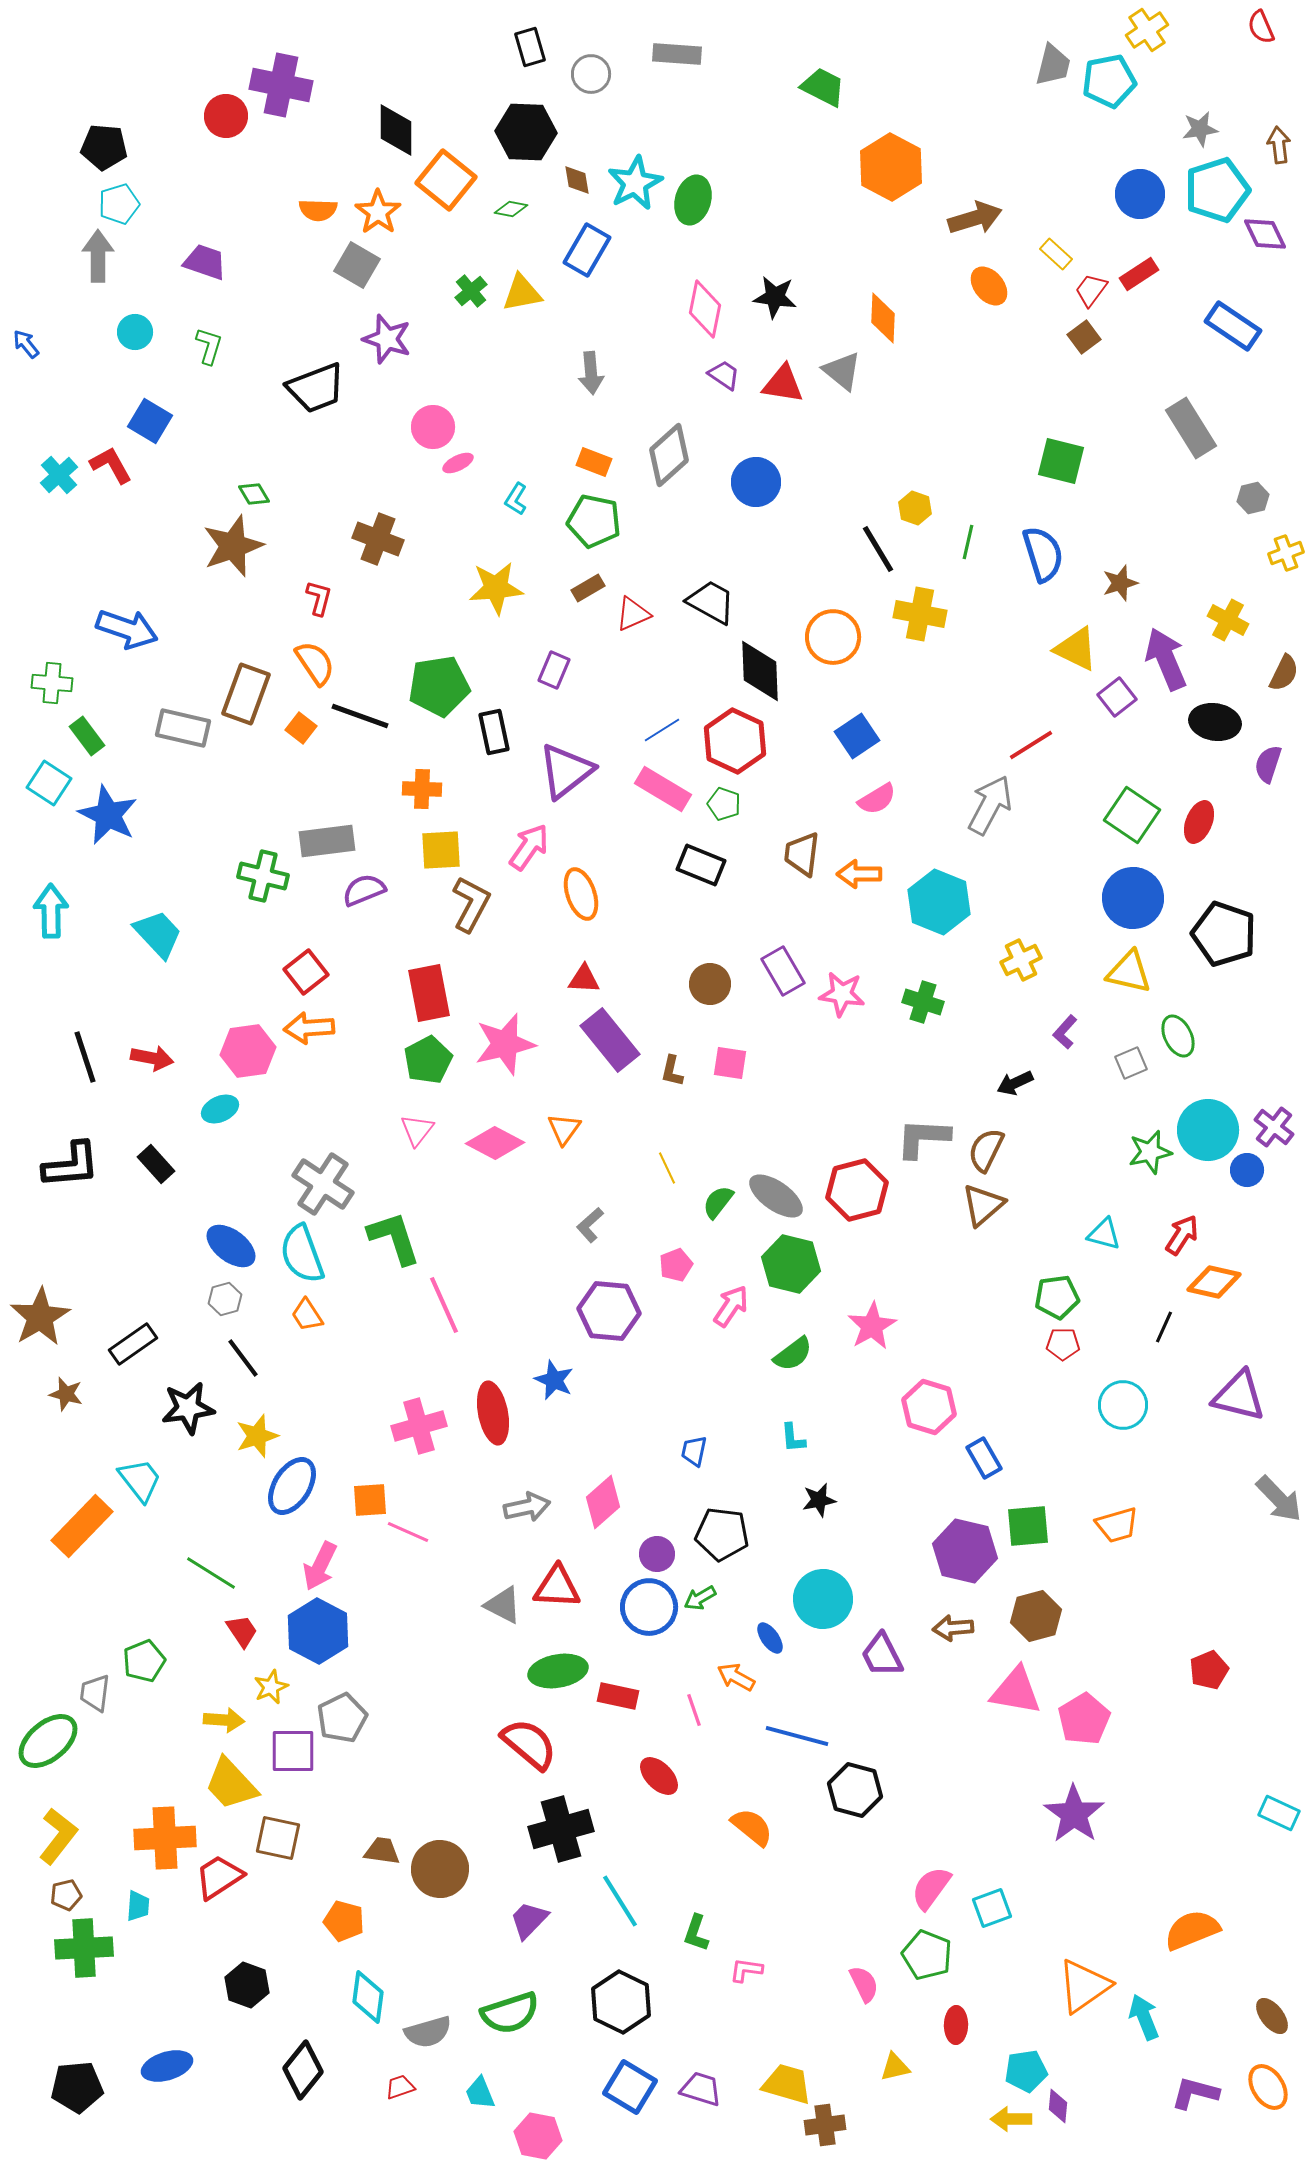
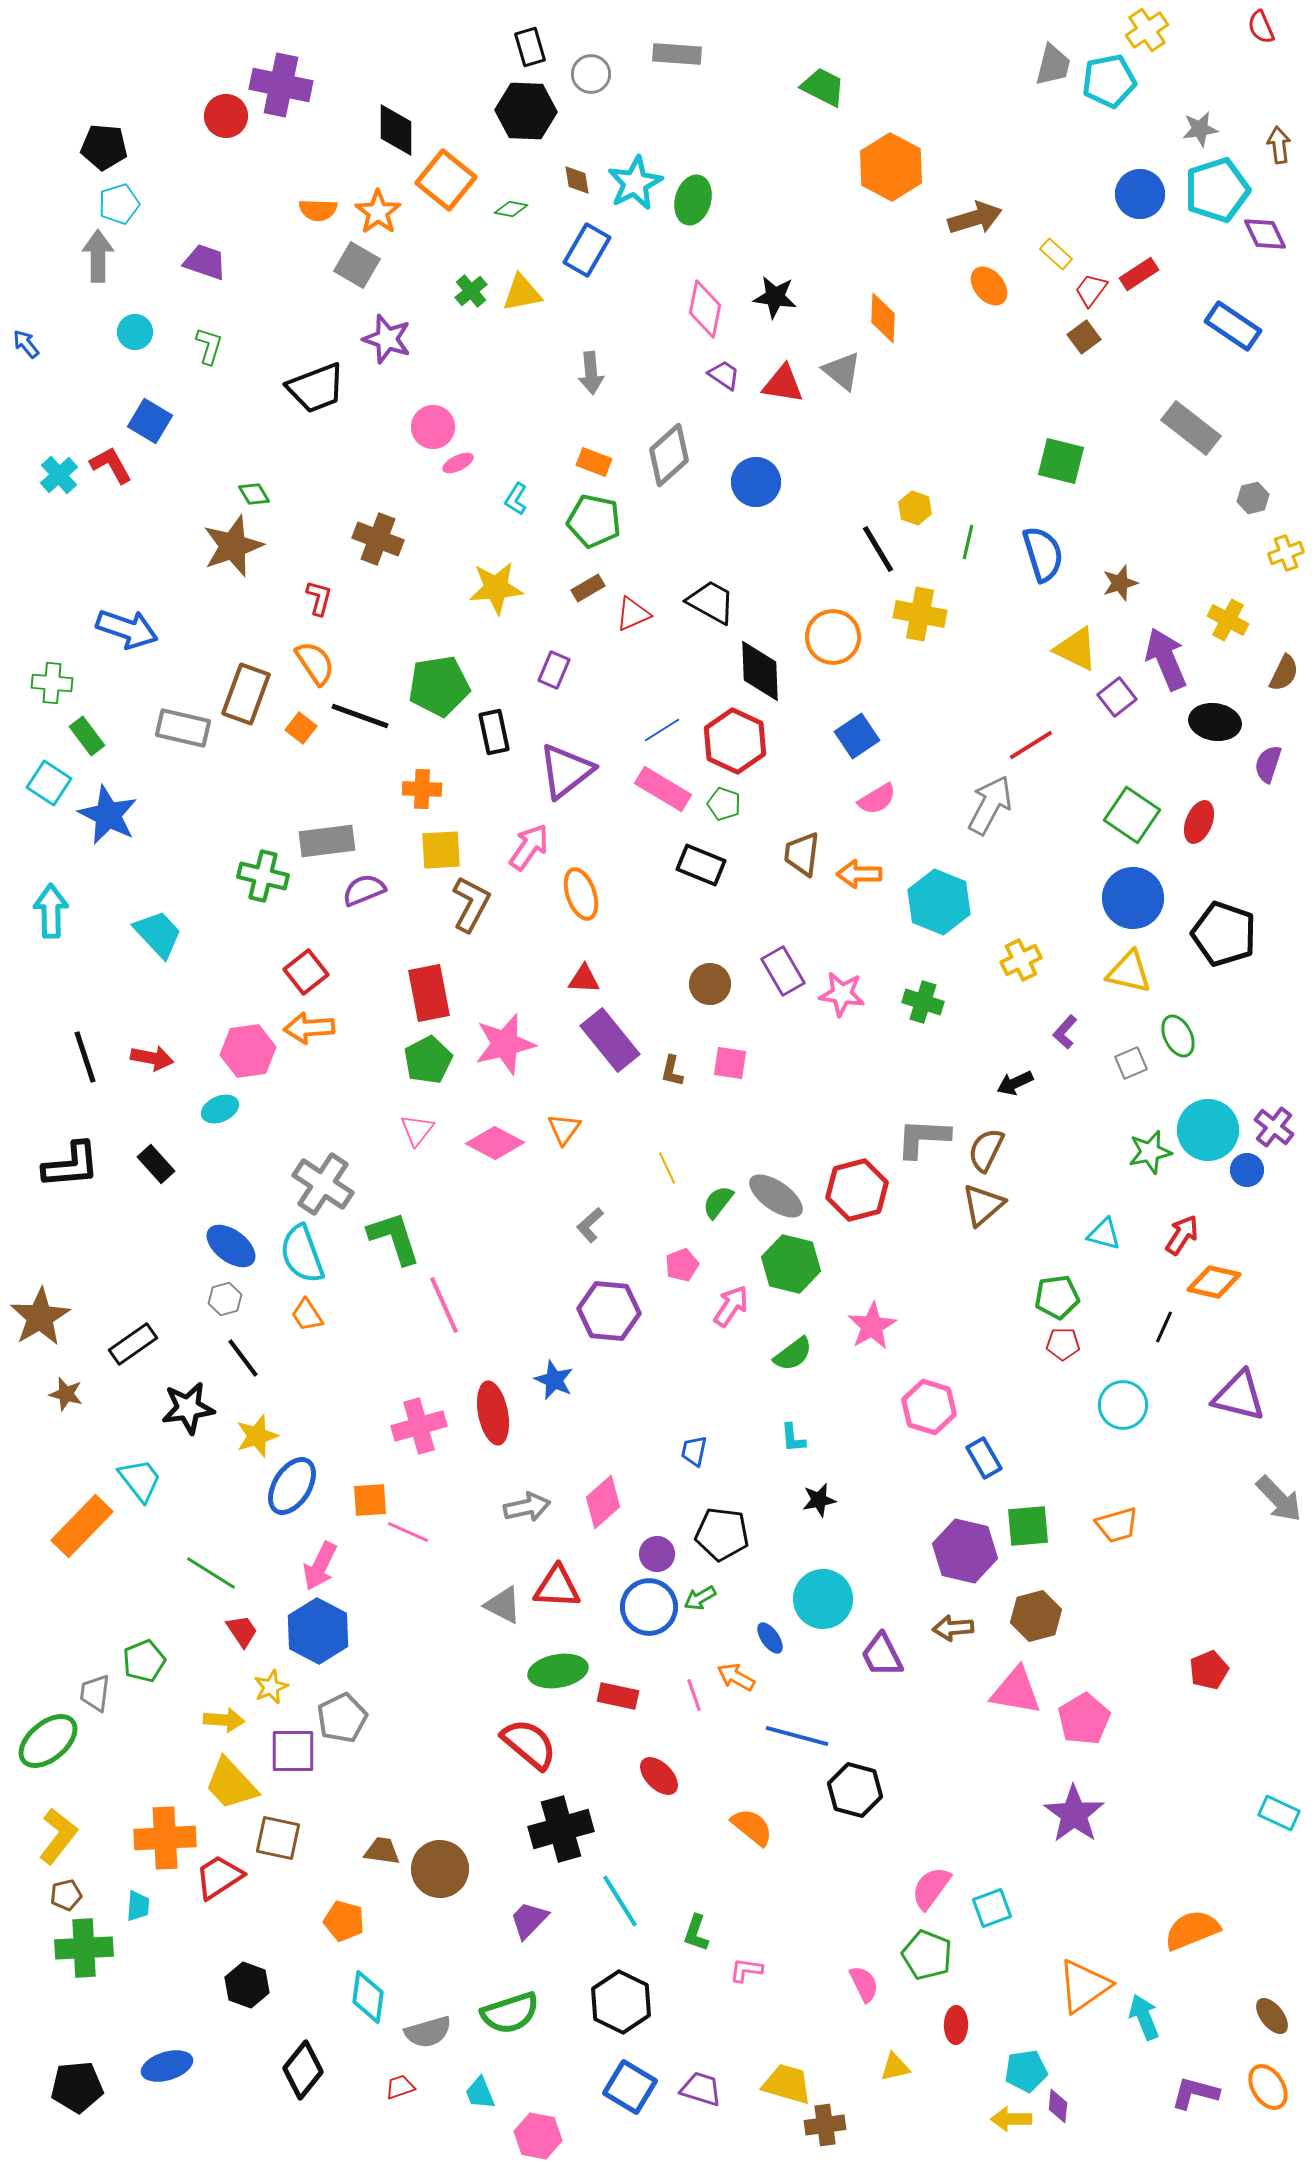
black hexagon at (526, 132): moved 21 px up
gray rectangle at (1191, 428): rotated 20 degrees counterclockwise
pink pentagon at (676, 1265): moved 6 px right
pink line at (694, 1710): moved 15 px up
